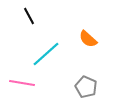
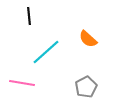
black line: rotated 24 degrees clockwise
cyan line: moved 2 px up
gray pentagon: rotated 20 degrees clockwise
